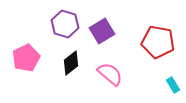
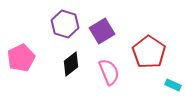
red pentagon: moved 9 px left, 10 px down; rotated 24 degrees clockwise
pink pentagon: moved 5 px left
black diamond: moved 1 px down
pink semicircle: moved 1 px left, 2 px up; rotated 28 degrees clockwise
cyan rectangle: rotated 35 degrees counterclockwise
